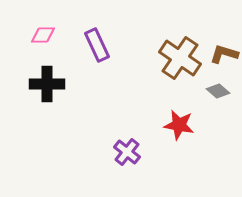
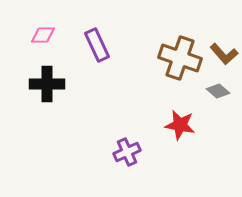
brown L-shape: rotated 148 degrees counterclockwise
brown cross: rotated 15 degrees counterclockwise
red star: moved 1 px right
purple cross: rotated 28 degrees clockwise
